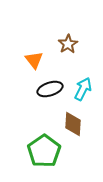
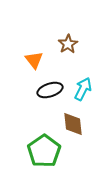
black ellipse: moved 1 px down
brown diamond: rotated 10 degrees counterclockwise
